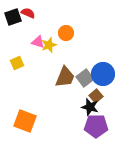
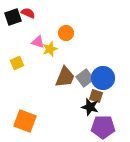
yellow star: moved 1 px right, 4 px down
blue circle: moved 4 px down
brown square: rotated 32 degrees counterclockwise
purple pentagon: moved 7 px right, 1 px down
